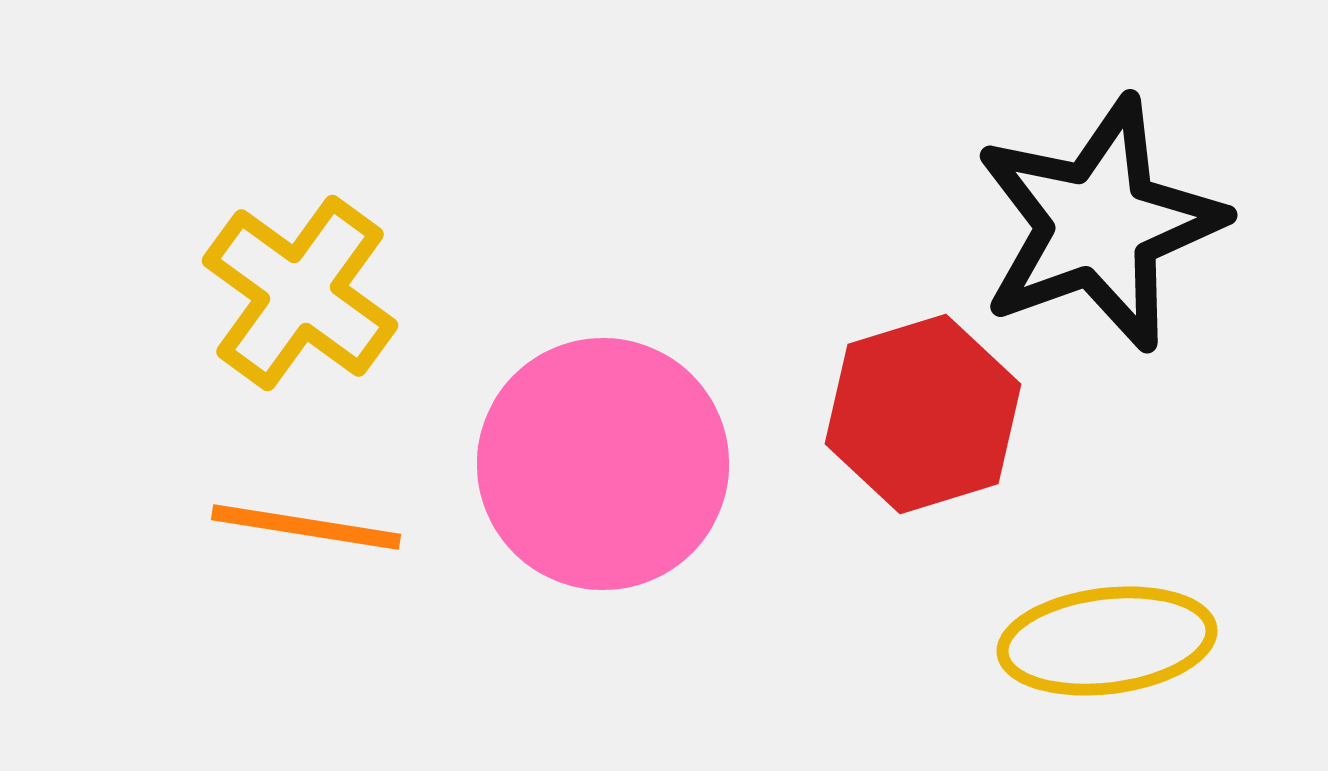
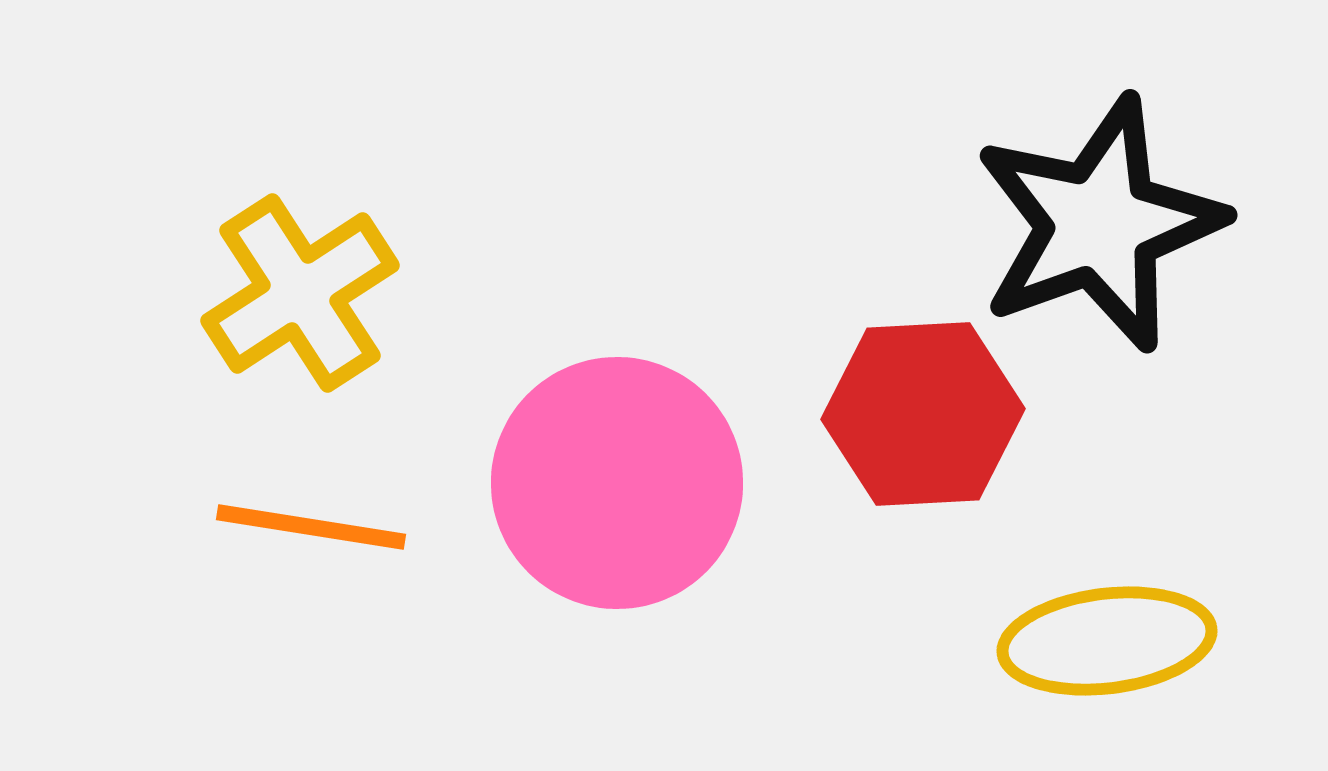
yellow cross: rotated 21 degrees clockwise
red hexagon: rotated 14 degrees clockwise
pink circle: moved 14 px right, 19 px down
orange line: moved 5 px right
